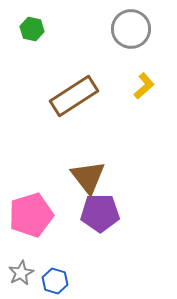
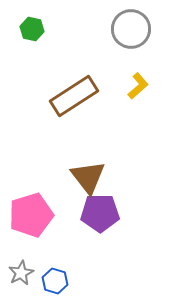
yellow L-shape: moved 6 px left
